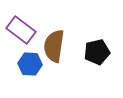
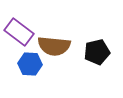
purple rectangle: moved 2 px left, 2 px down
brown semicircle: rotated 92 degrees counterclockwise
